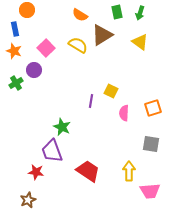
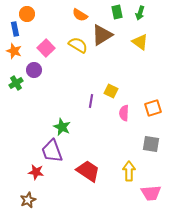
orange circle: moved 4 px down
pink trapezoid: moved 1 px right, 2 px down
